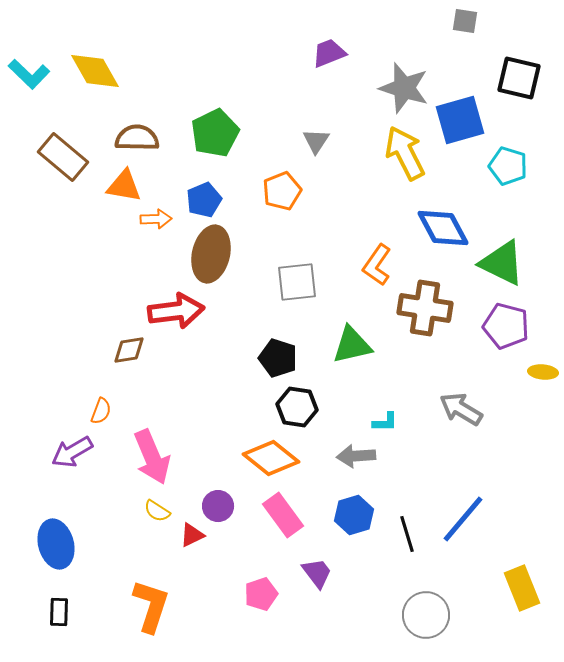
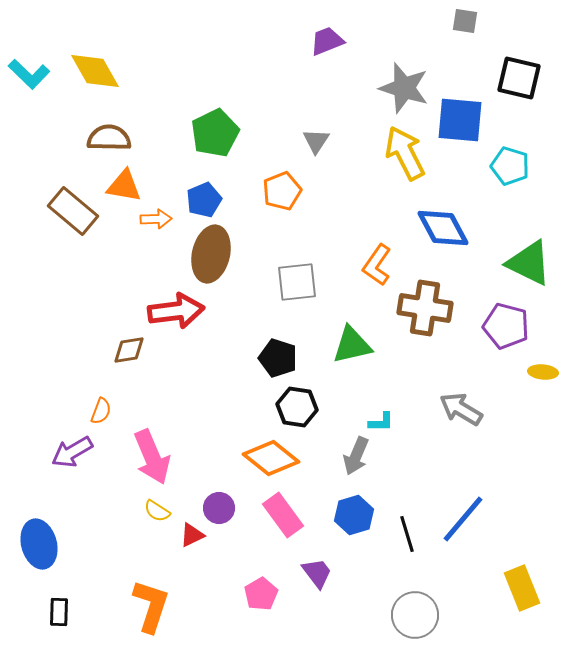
purple trapezoid at (329, 53): moved 2 px left, 12 px up
blue square at (460, 120): rotated 21 degrees clockwise
brown semicircle at (137, 138): moved 28 px left
brown rectangle at (63, 157): moved 10 px right, 54 px down
cyan pentagon at (508, 166): moved 2 px right
green triangle at (502, 263): moved 27 px right
cyan L-shape at (385, 422): moved 4 px left
gray arrow at (356, 456): rotated 63 degrees counterclockwise
purple circle at (218, 506): moved 1 px right, 2 px down
blue ellipse at (56, 544): moved 17 px left
pink pentagon at (261, 594): rotated 12 degrees counterclockwise
gray circle at (426, 615): moved 11 px left
